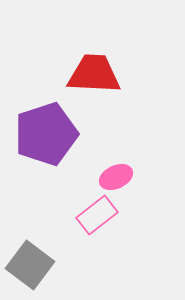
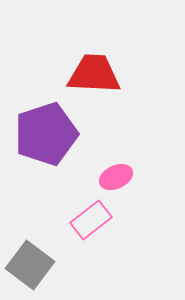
pink rectangle: moved 6 px left, 5 px down
